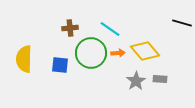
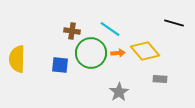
black line: moved 8 px left
brown cross: moved 2 px right, 3 px down; rotated 14 degrees clockwise
yellow semicircle: moved 7 px left
gray star: moved 17 px left, 11 px down
